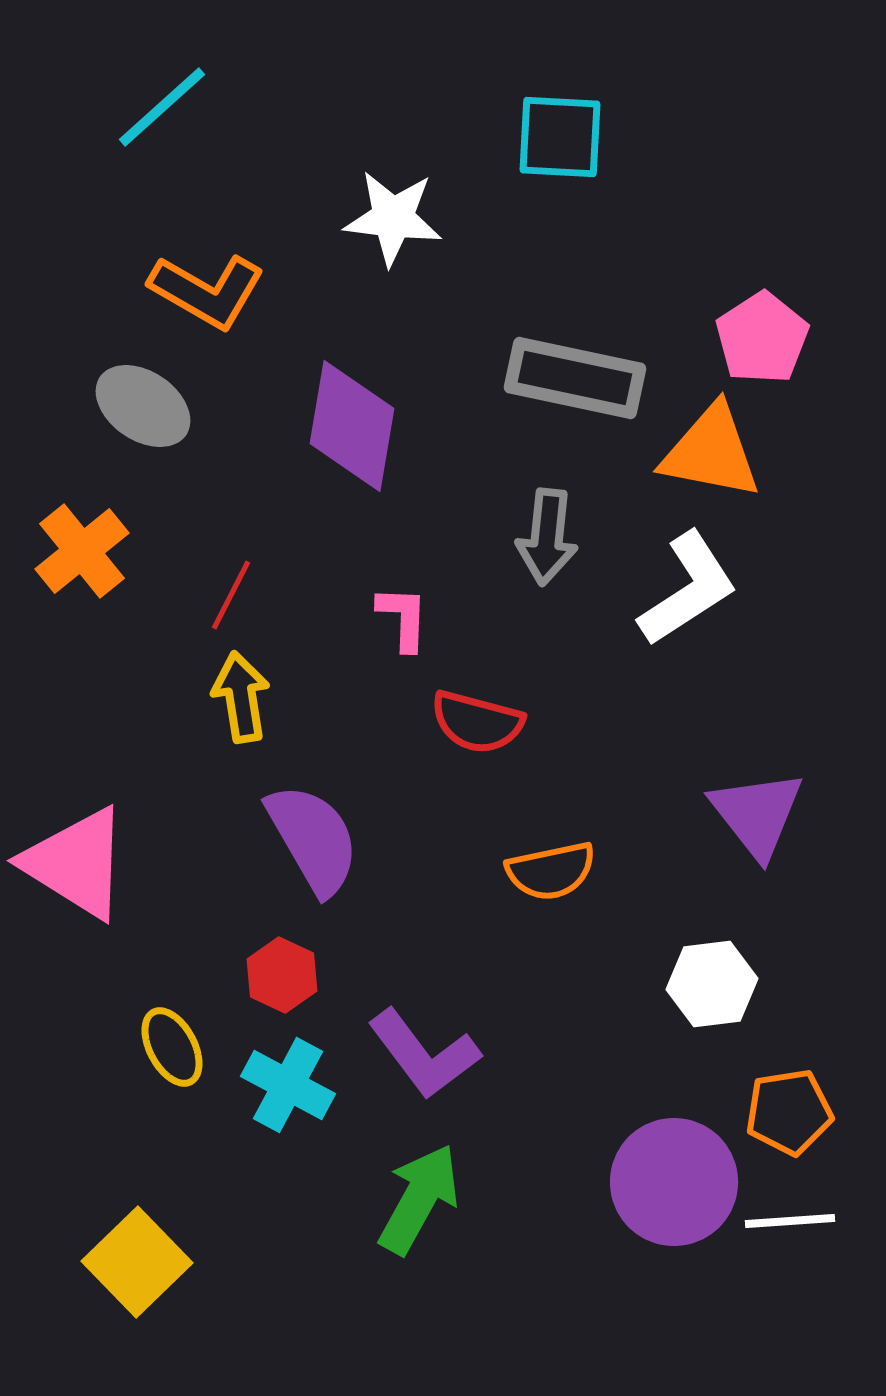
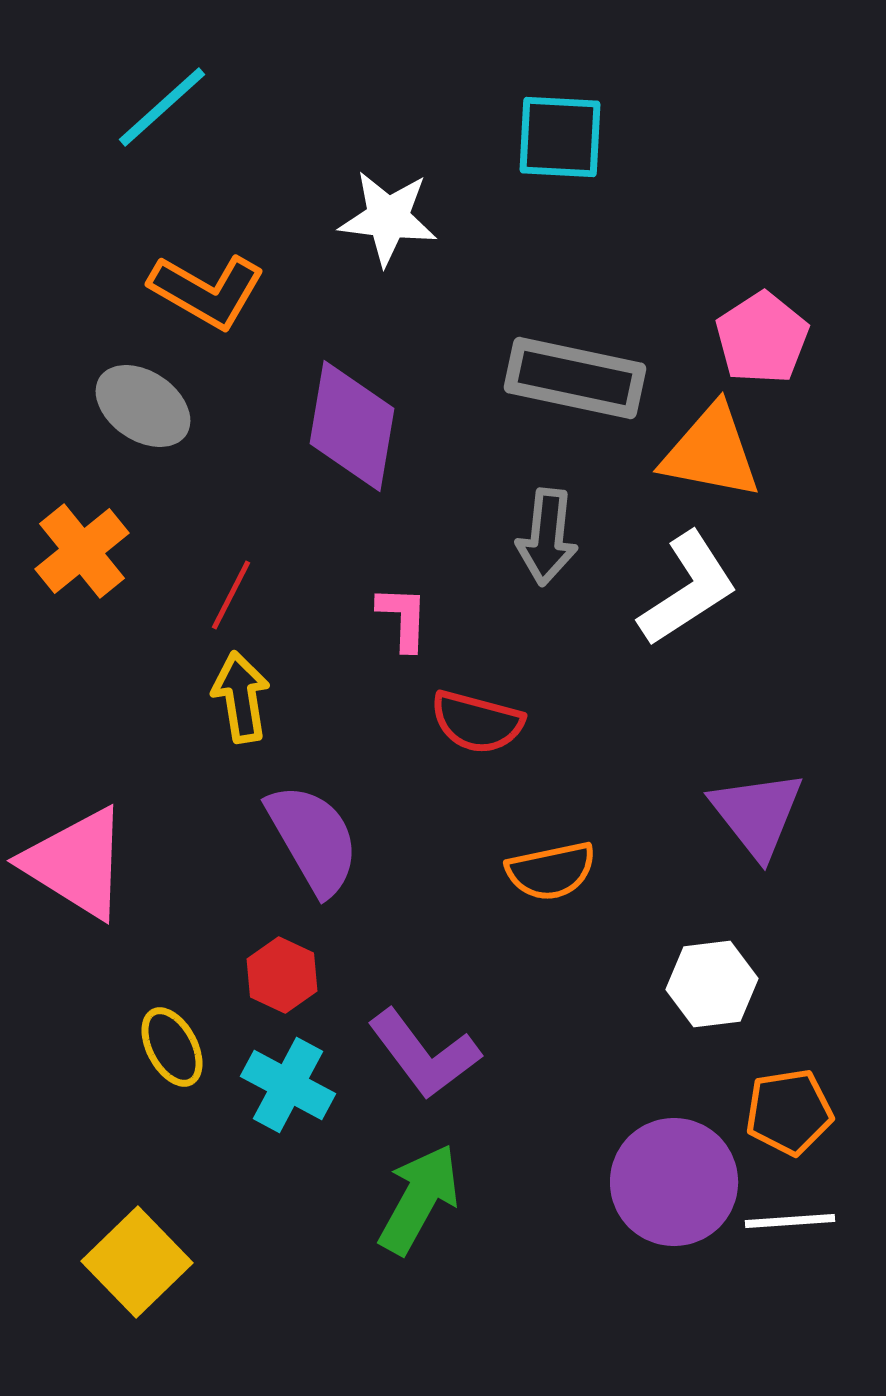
white star: moved 5 px left
